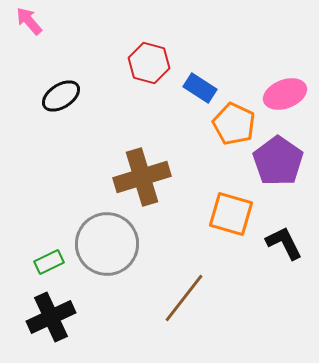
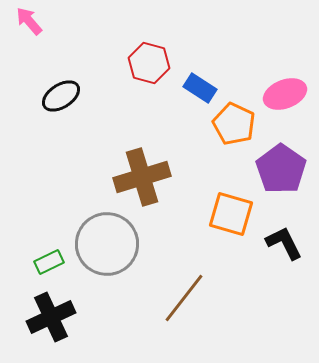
purple pentagon: moved 3 px right, 8 px down
